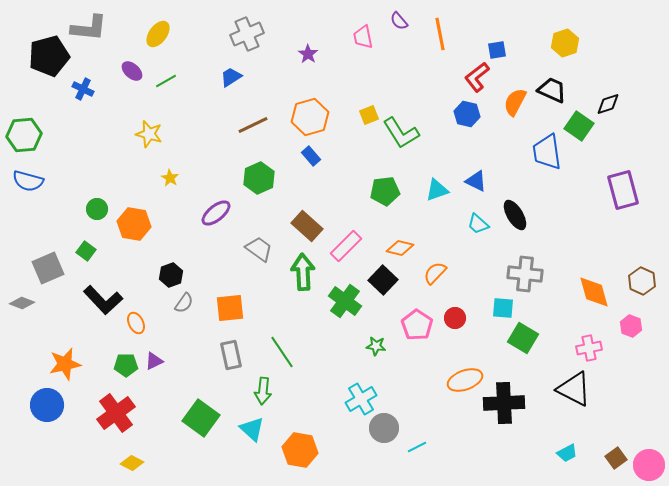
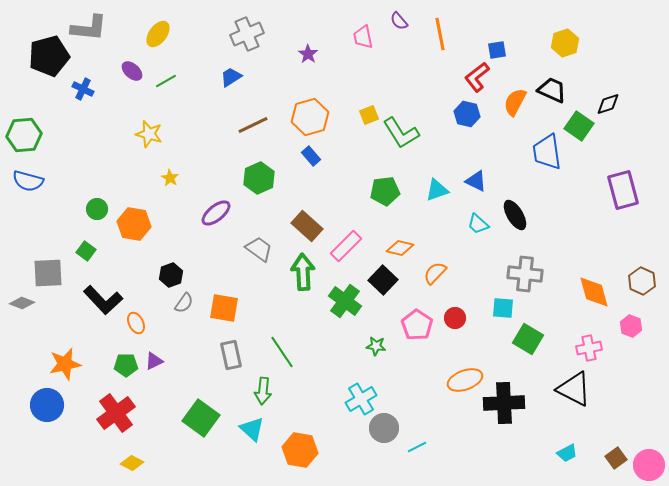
gray square at (48, 268): moved 5 px down; rotated 20 degrees clockwise
orange square at (230, 308): moved 6 px left; rotated 16 degrees clockwise
green square at (523, 338): moved 5 px right, 1 px down
